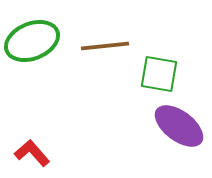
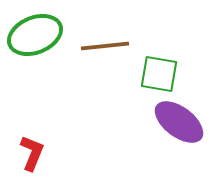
green ellipse: moved 3 px right, 6 px up
purple ellipse: moved 4 px up
red L-shape: rotated 63 degrees clockwise
